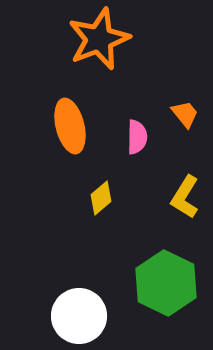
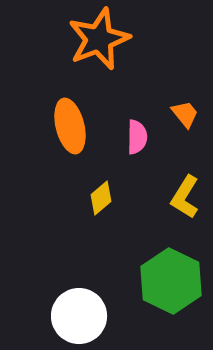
green hexagon: moved 5 px right, 2 px up
